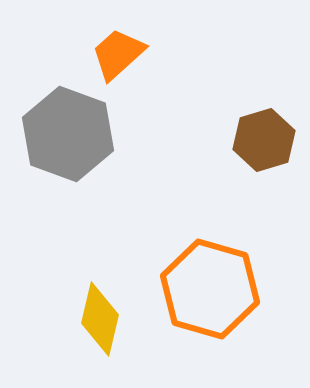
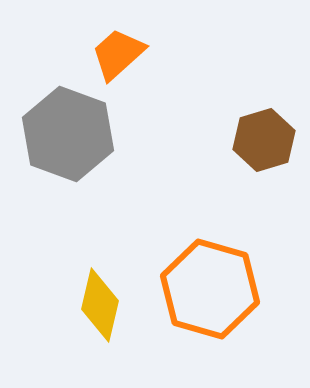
yellow diamond: moved 14 px up
